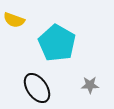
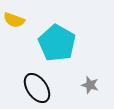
gray star: rotated 18 degrees clockwise
